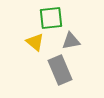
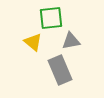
yellow triangle: moved 2 px left
